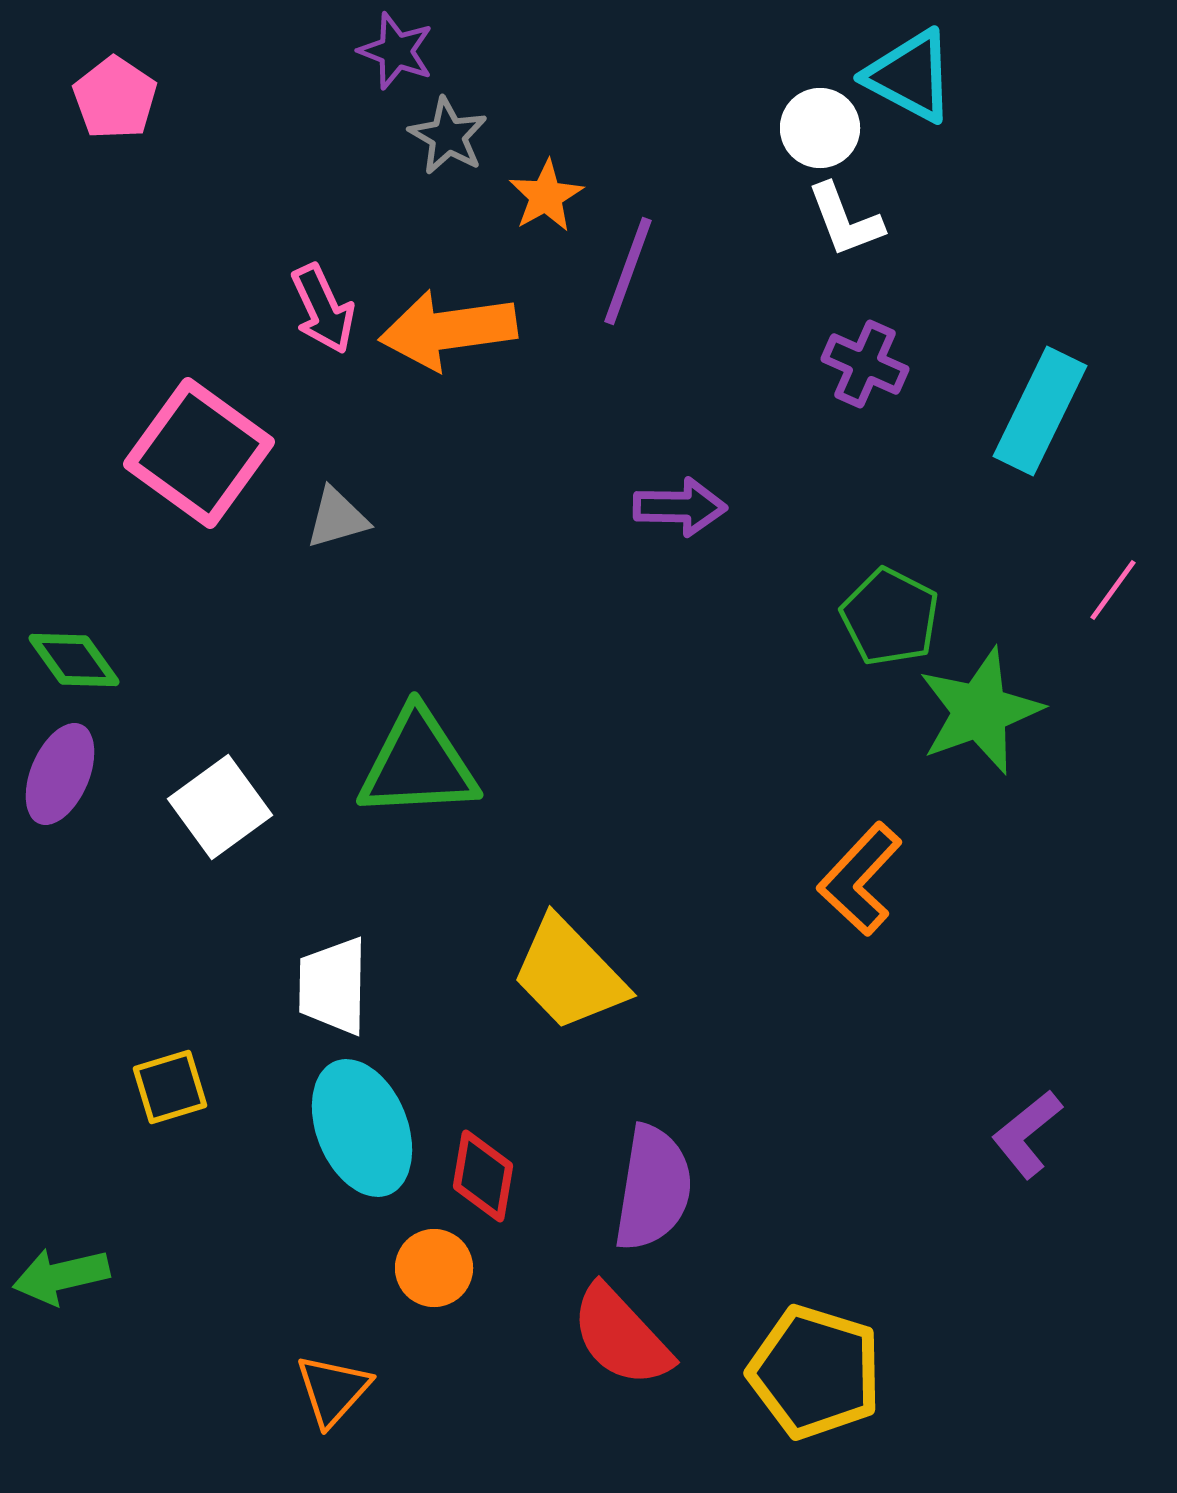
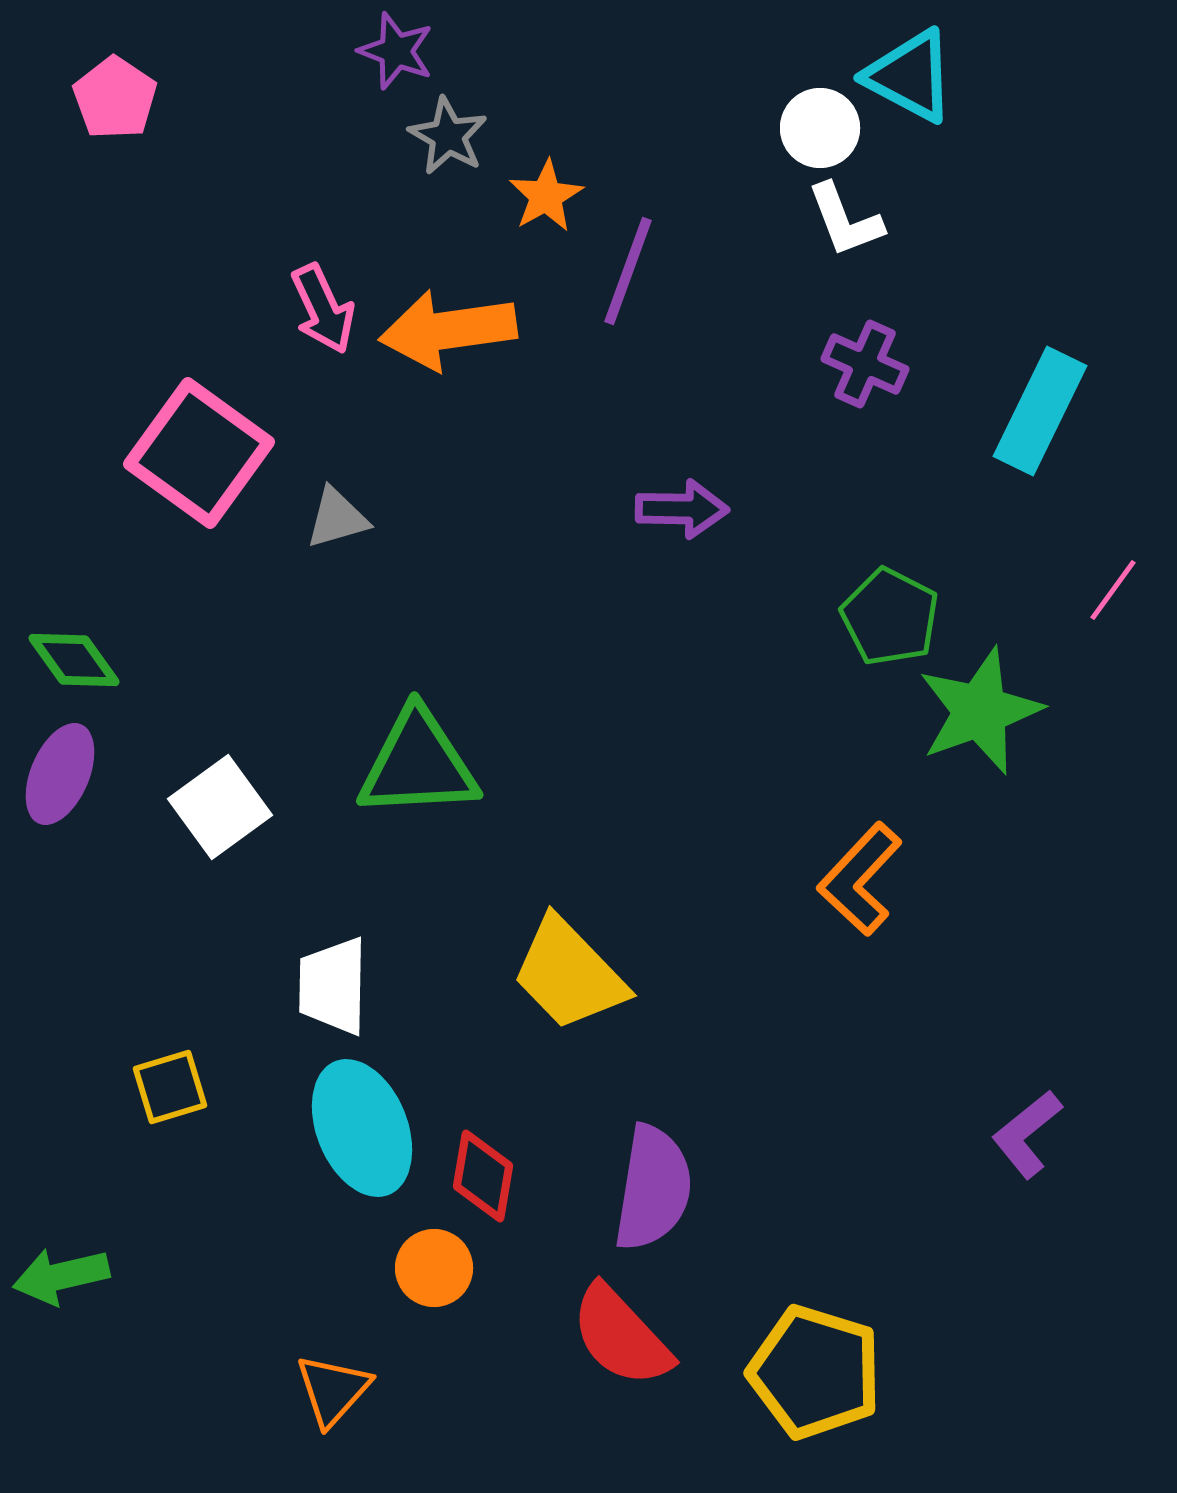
purple arrow: moved 2 px right, 2 px down
